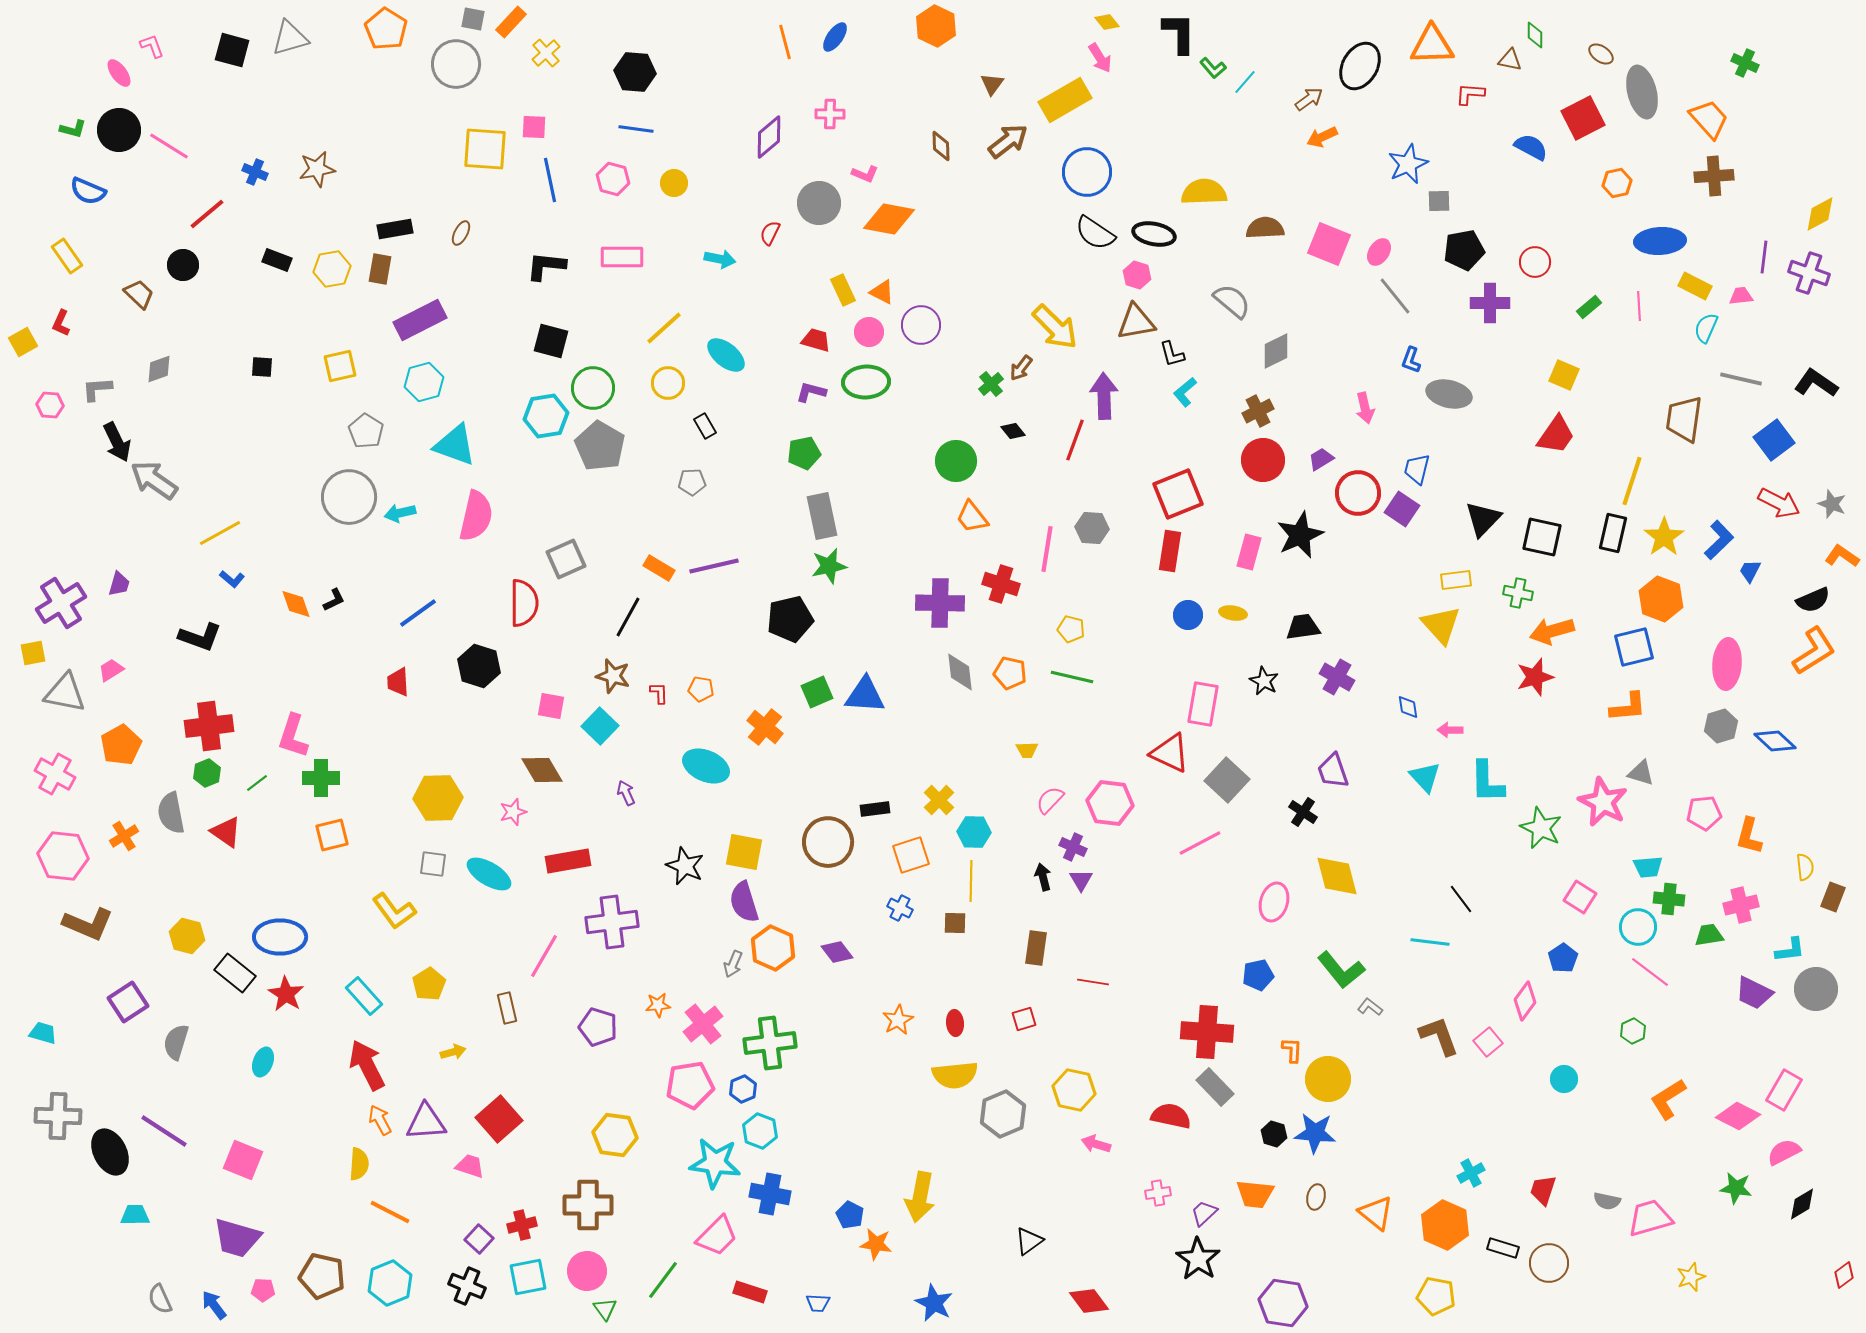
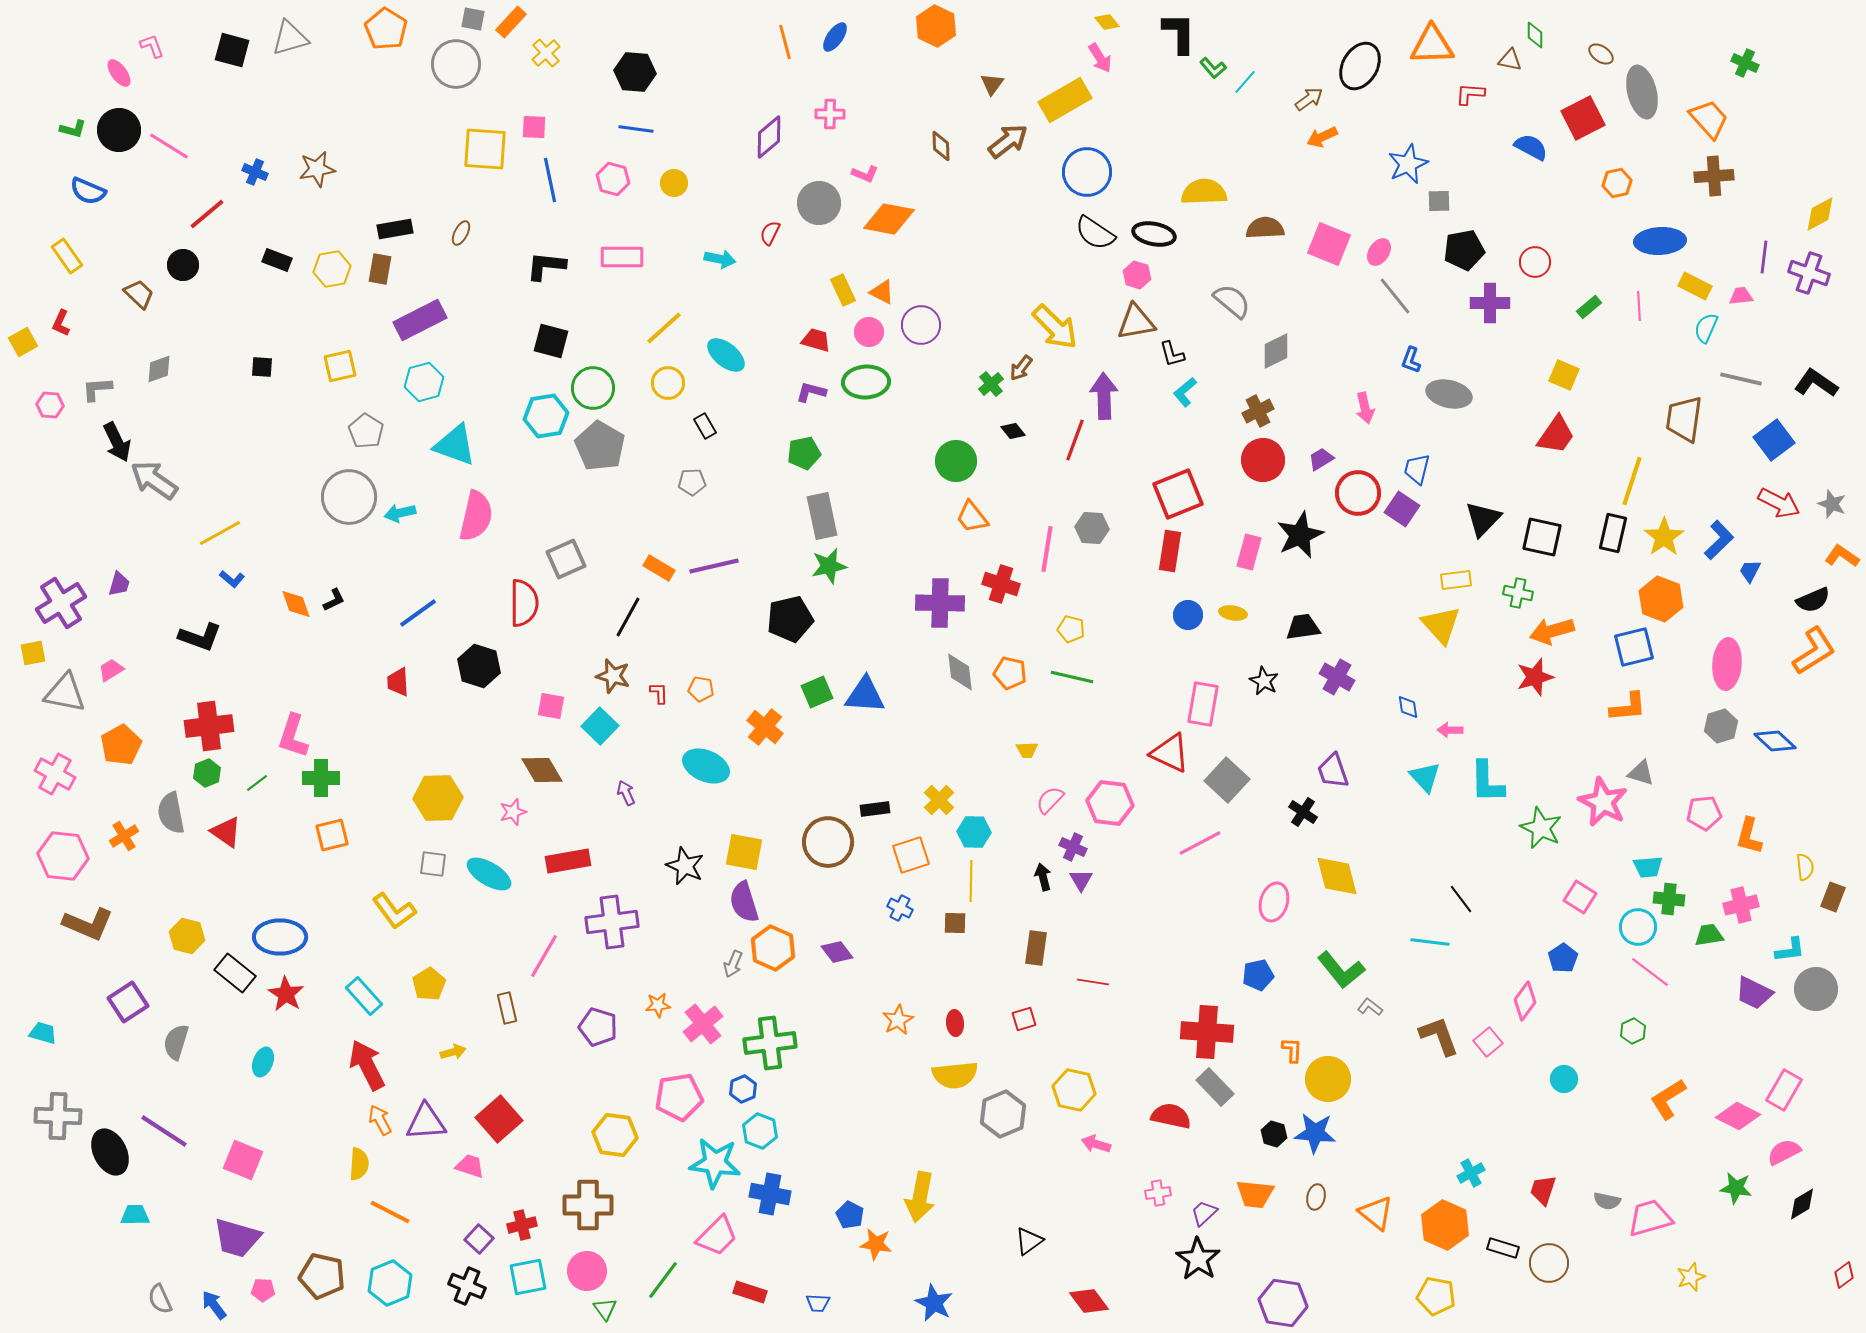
pink pentagon at (690, 1085): moved 11 px left, 12 px down
